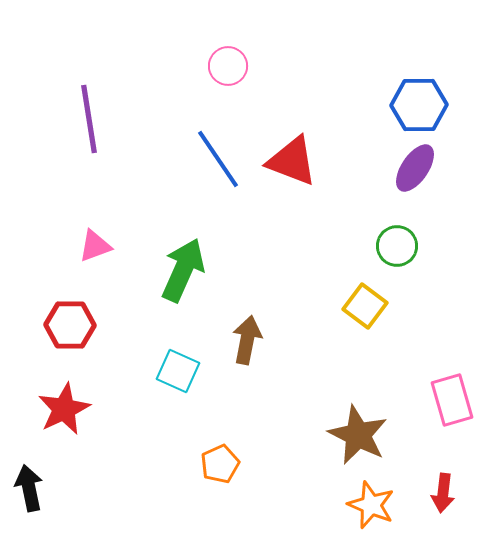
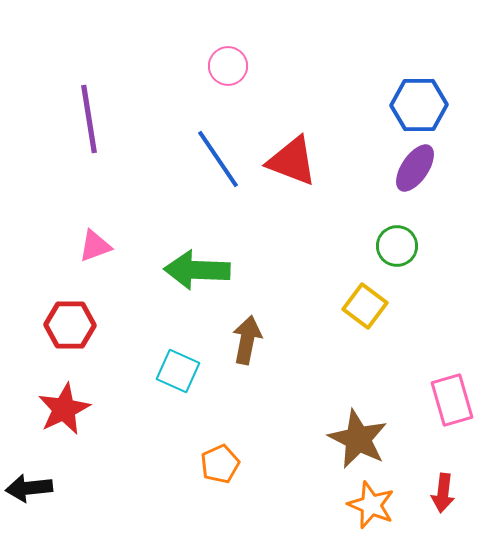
green arrow: moved 14 px right; rotated 112 degrees counterclockwise
brown star: moved 4 px down
black arrow: rotated 84 degrees counterclockwise
